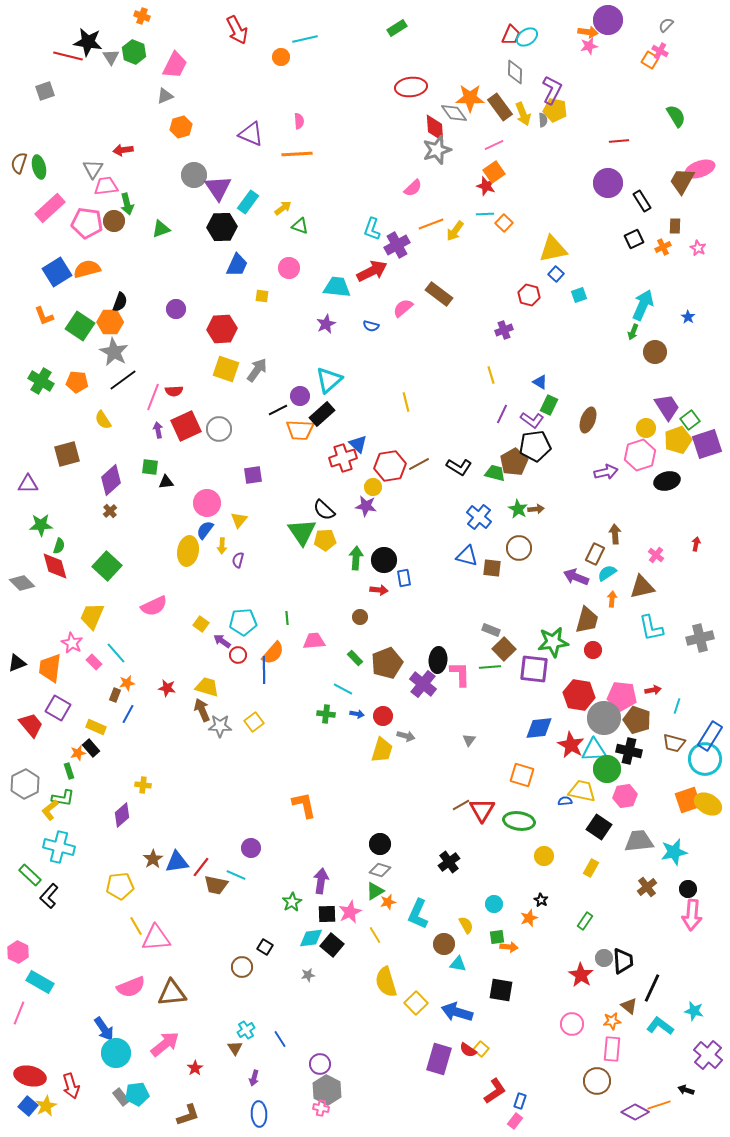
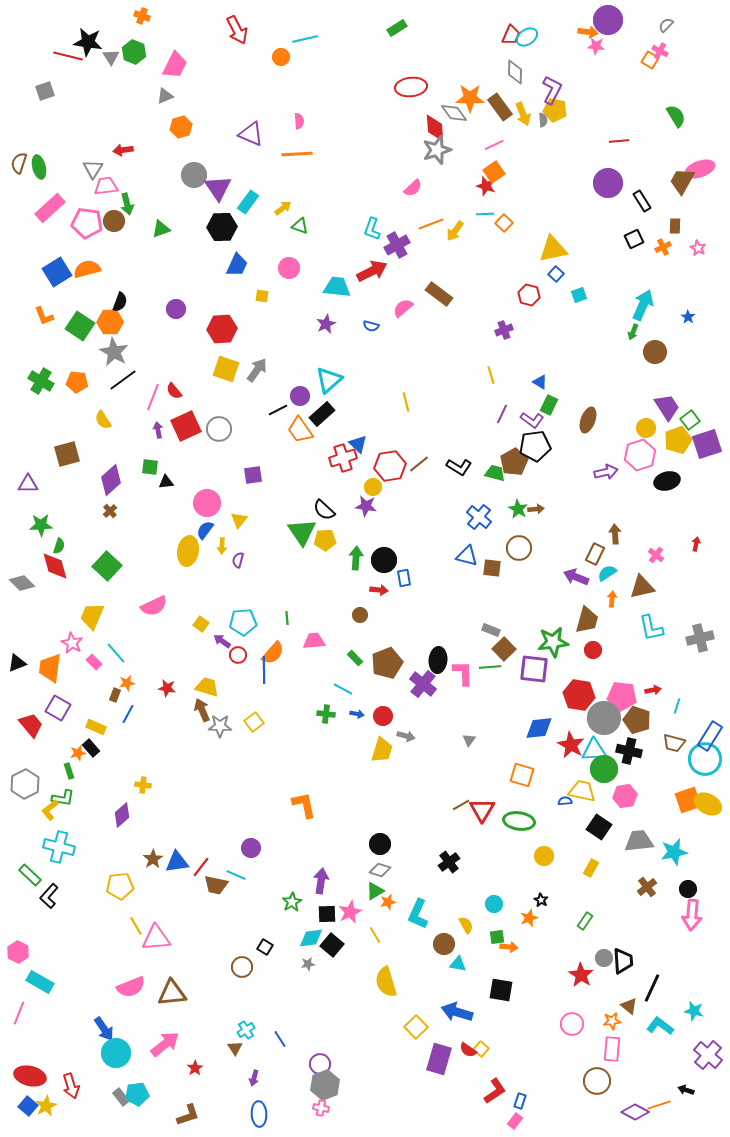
pink star at (589, 46): moved 7 px right; rotated 18 degrees clockwise
red semicircle at (174, 391): rotated 54 degrees clockwise
orange trapezoid at (300, 430): rotated 52 degrees clockwise
brown line at (419, 464): rotated 10 degrees counterclockwise
brown circle at (360, 617): moved 2 px up
pink L-shape at (460, 674): moved 3 px right, 1 px up
green circle at (607, 769): moved 3 px left
gray star at (308, 975): moved 11 px up
yellow square at (416, 1003): moved 24 px down
gray hexagon at (327, 1090): moved 2 px left, 5 px up; rotated 12 degrees clockwise
